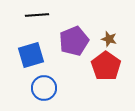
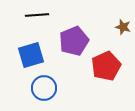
brown star: moved 14 px right, 12 px up
red pentagon: rotated 12 degrees clockwise
